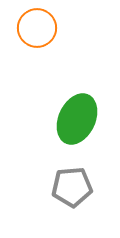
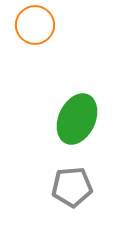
orange circle: moved 2 px left, 3 px up
